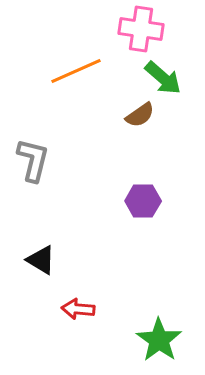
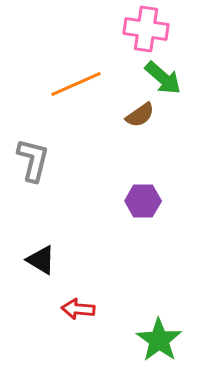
pink cross: moved 5 px right
orange line: moved 13 px down
